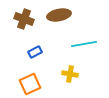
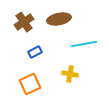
brown ellipse: moved 4 px down
brown cross: moved 3 px down; rotated 36 degrees clockwise
